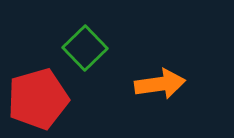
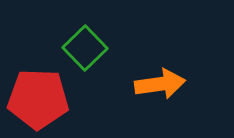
red pentagon: rotated 18 degrees clockwise
